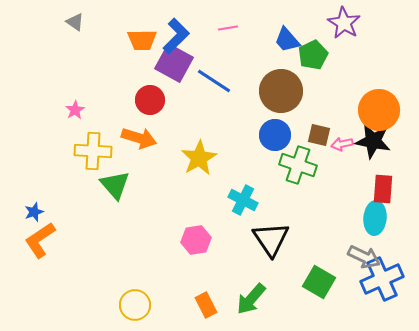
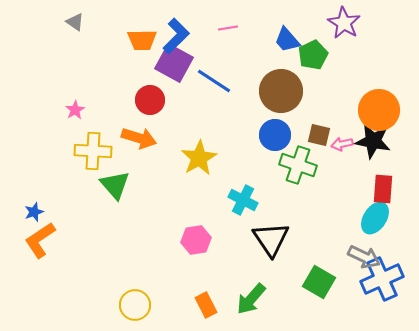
cyan ellipse: rotated 28 degrees clockwise
